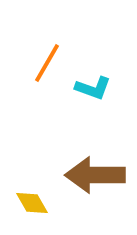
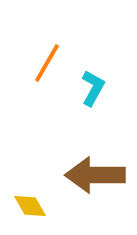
cyan L-shape: rotated 81 degrees counterclockwise
yellow diamond: moved 2 px left, 3 px down
